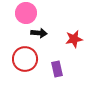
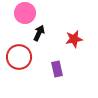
pink circle: moved 1 px left
black arrow: rotated 70 degrees counterclockwise
red circle: moved 6 px left, 2 px up
